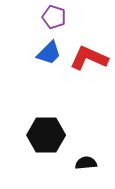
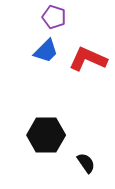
blue trapezoid: moved 3 px left, 2 px up
red L-shape: moved 1 px left, 1 px down
black semicircle: rotated 60 degrees clockwise
